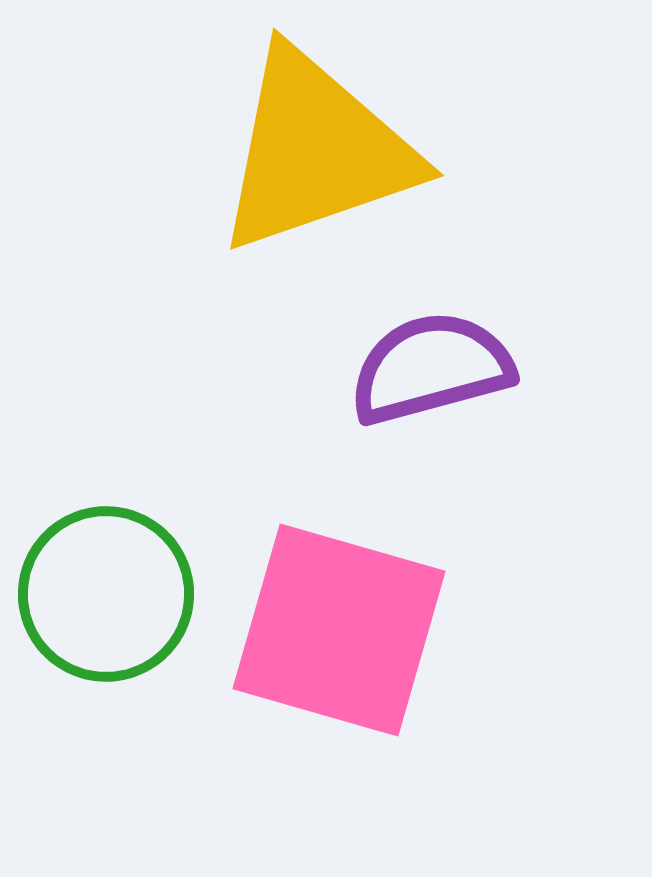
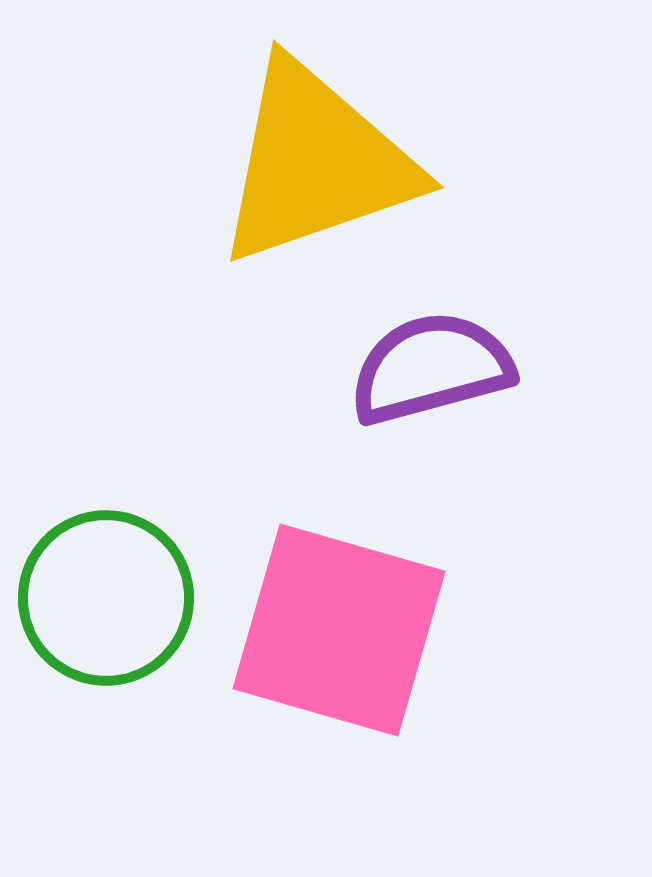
yellow triangle: moved 12 px down
green circle: moved 4 px down
